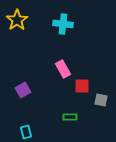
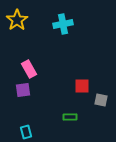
cyan cross: rotated 18 degrees counterclockwise
pink rectangle: moved 34 px left
purple square: rotated 21 degrees clockwise
